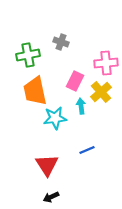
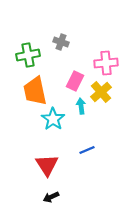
cyan star: moved 2 px left, 1 px down; rotated 30 degrees counterclockwise
